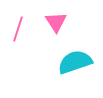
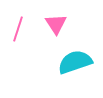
pink triangle: moved 2 px down
